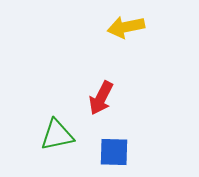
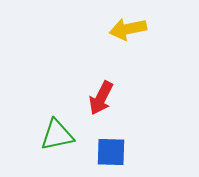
yellow arrow: moved 2 px right, 2 px down
blue square: moved 3 px left
